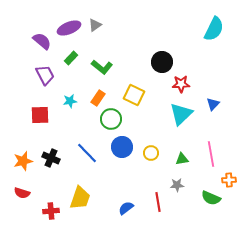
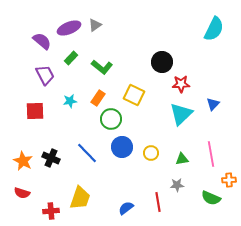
red square: moved 5 px left, 4 px up
orange star: rotated 30 degrees counterclockwise
